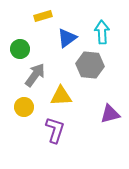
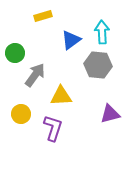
blue triangle: moved 4 px right, 2 px down
green circle: moved 5 px left, 4 px down
gray hexagon: moved 8 px right
yellow circle: moved 3 px left, 7 px down
purple L-shape: moved 2 px left, 2 px up
